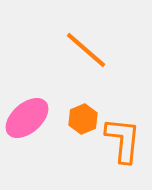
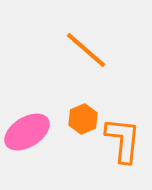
pink ellipse: moved 14 px down; rotated 9 degrees clockwise
